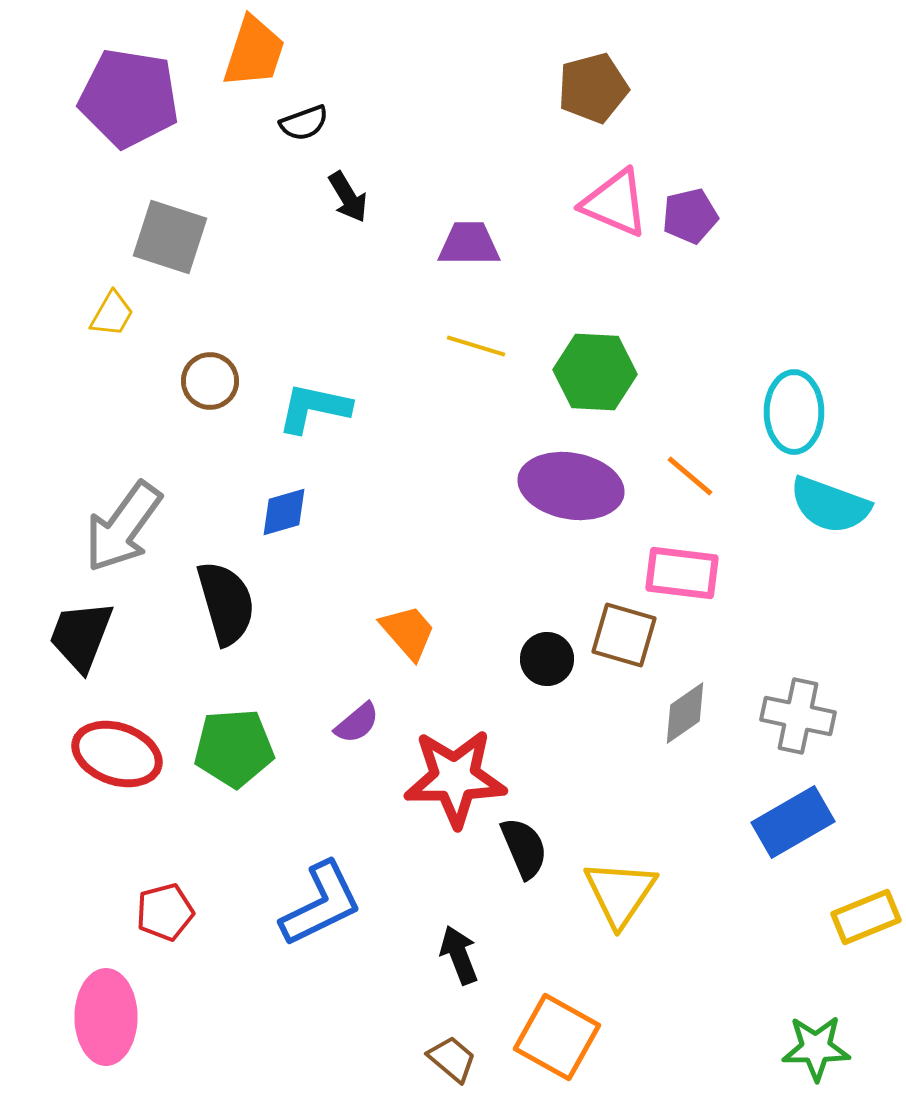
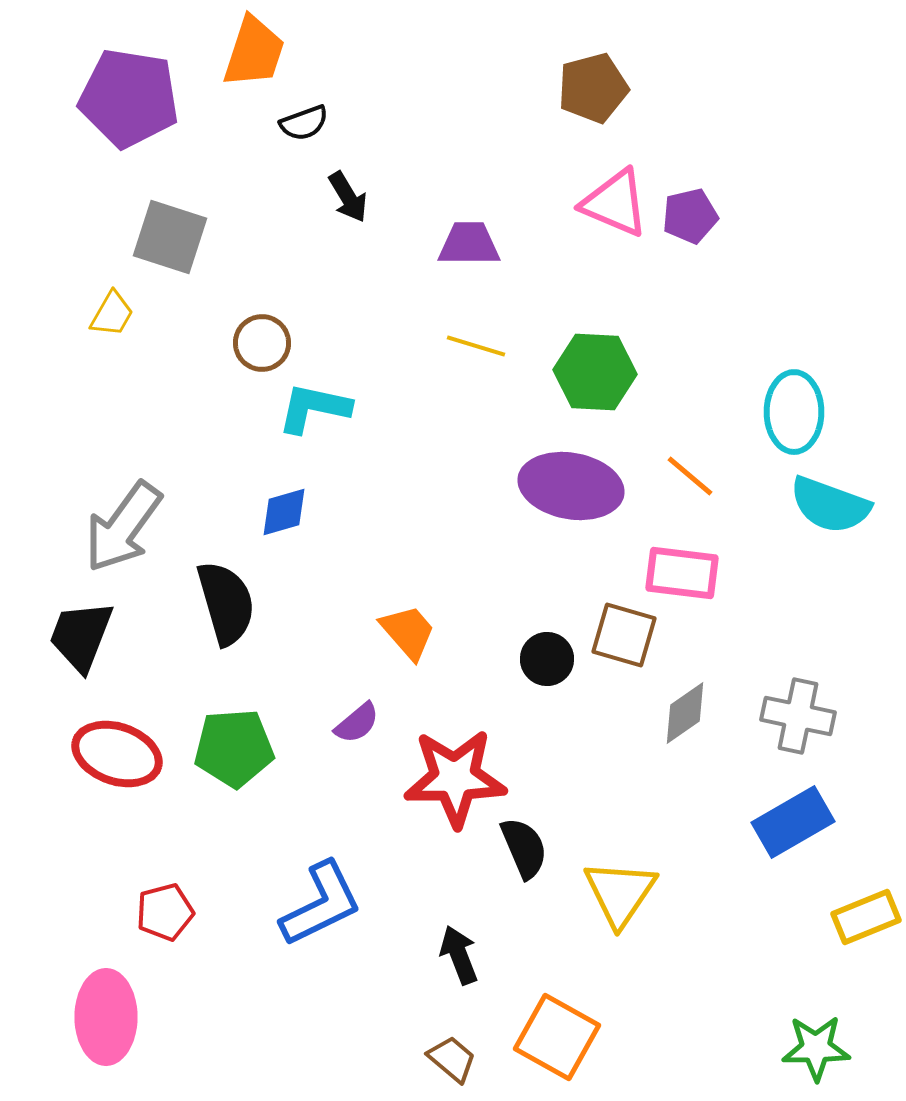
brown circle at (210, 381): moved 52 px right, 38 px up
